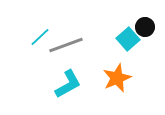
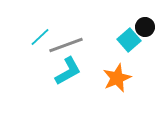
cyan square: moved 1 px right, 1 px down
cyan L-shape: moved 13 px up
